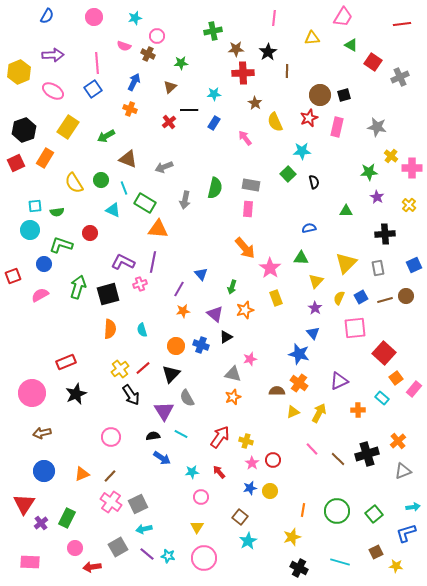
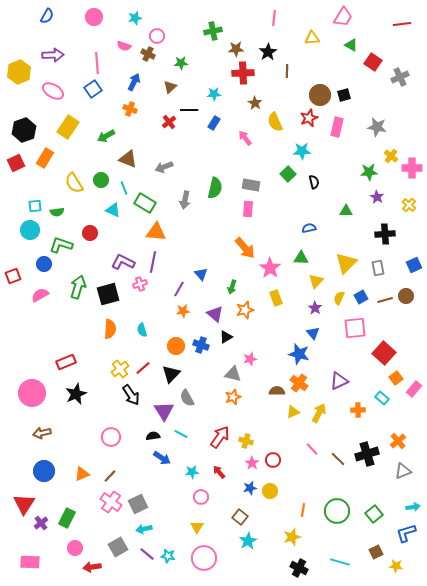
orange triangle at (158, 229): moved 2 px left, 3 px down
